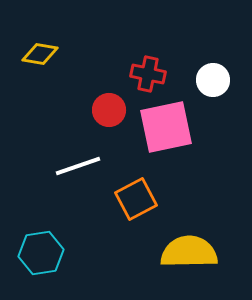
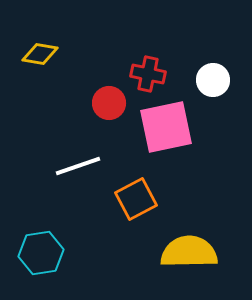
red circle: moved 7 px up
